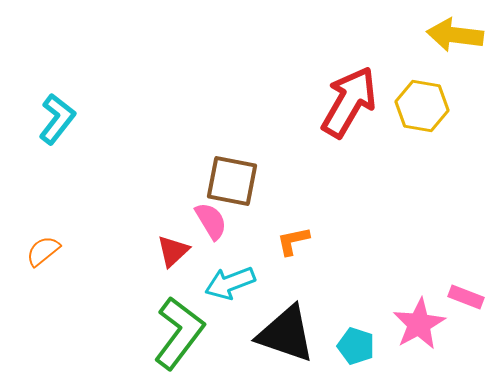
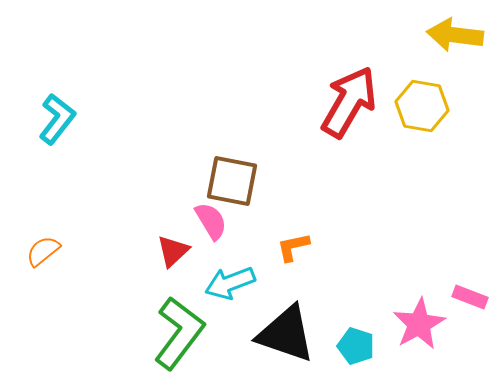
orange L-shape: moved 6 px down
pink rectangle: moved 4 px right
